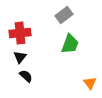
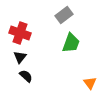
red cross: rotated 25 degrees clockwise
green trapezoid: moved 1 px right, 1 px up
